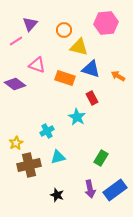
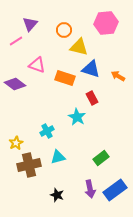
green rectangle: rotated 21 degrees clockwise
